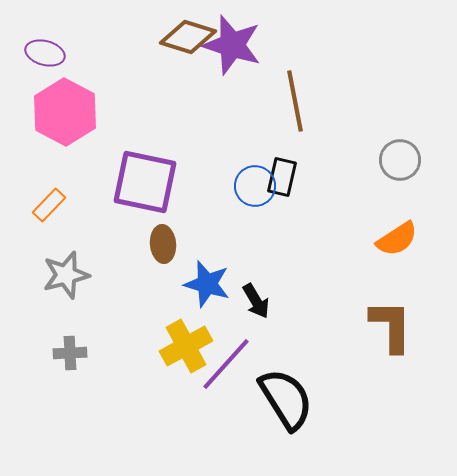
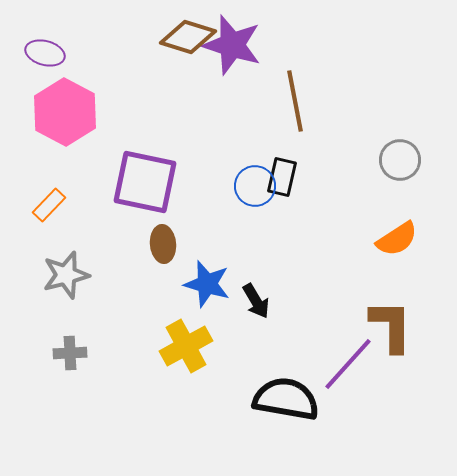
purple line: moved 122 px right
black semicircle: rotated 48 degrees counterclockwise
